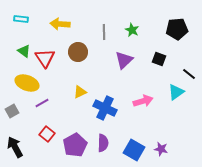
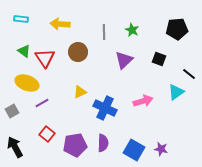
purple pentagon: rotated 20 degrees clockwise
